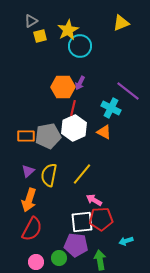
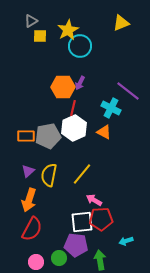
yellow square: rotated 16 degrees clockwise
